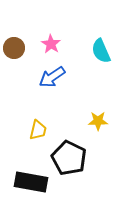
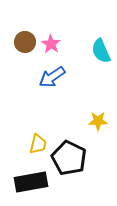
brown circle: moved 11 px right, 6 px up
yellow trapezoid: moved 14 px down
black rectangle: rotated 20 degrees counterclockwise
